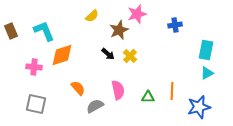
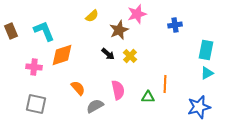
orange line: moved 7 px left, 7 px up
